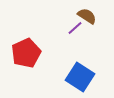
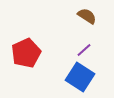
purple line: moved 9 px right, 22 px down
